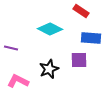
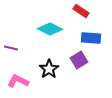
purple square: rotated 30 degrees counterclockwise
black star: rotated 12 degrees counterclockwise
